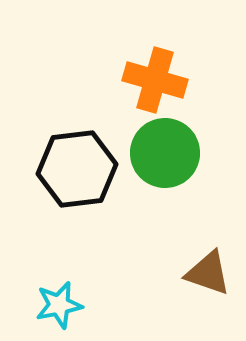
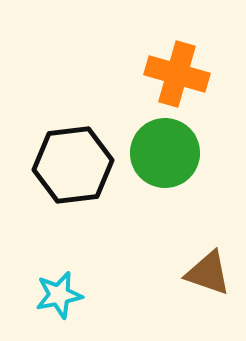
orange cross: moved 22 px right, 6 px up
black hexagon: moved 4 px left, 4 px up
cyan star: moved 10 px up
